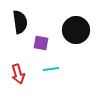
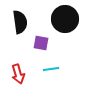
black circle: moved 11 px left, 11 px up
